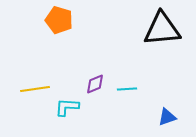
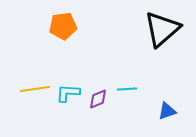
orange pentagon: moved 4 px right, 6 px down; rotated 24 degrees counterclockwise
black triangle: rotated 36 degrees counterclockwise
purple diamond: moved 3 px right, 15 px down
cyan L-shape: moved 1 px right, 14 px up
blue triangle: moved 6 px up
